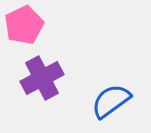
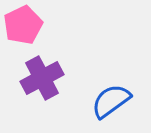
pink pentagon: moved 1 px left
